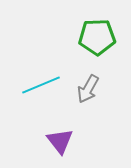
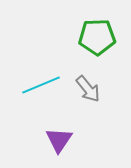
gray arrow: rotated 68 degrees counterclockwise
purple triangle: moved 1 px left, 1 px up; rotated 12 degrees clockwise
